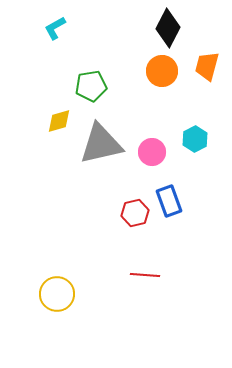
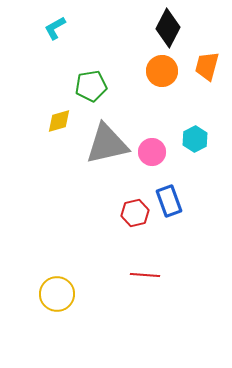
gray triangle: moved 6 px right
